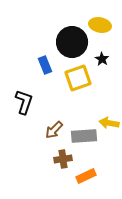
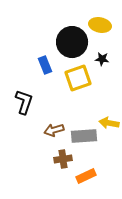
black star: rotated 24 degrees counterclockwise
brown arrow: rotated 30 degrees clockwise
